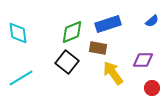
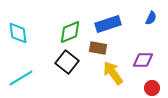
blue semicircle: moved 1 px left, 3 px up; rotated 24 degrees counterclockwise
green diamond: moved 2 px left
